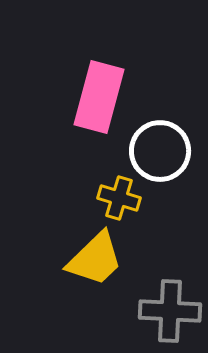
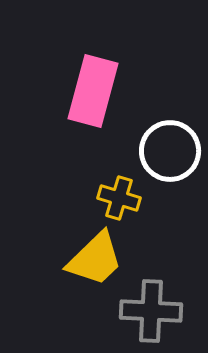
pink rectangle: moved 6 px left, 6 px up
white circle: moved 10 px right
gray cross: moved 19 px left
